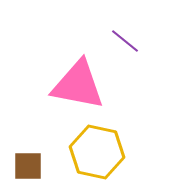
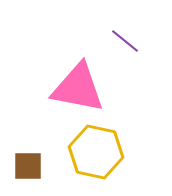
pink triangle: moved 3 px down
yellow hexagon: moved 1 px left
